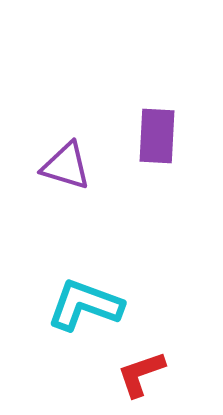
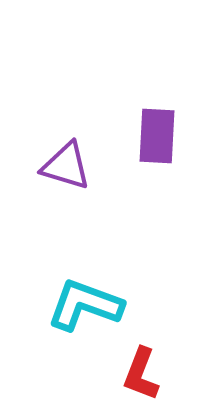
red L-shape: rotated 50 degrees counterclockwise
